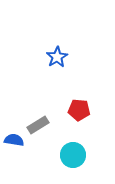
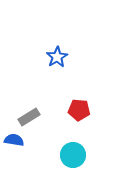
gray rectangle: moved 9 px left, 8 px up
